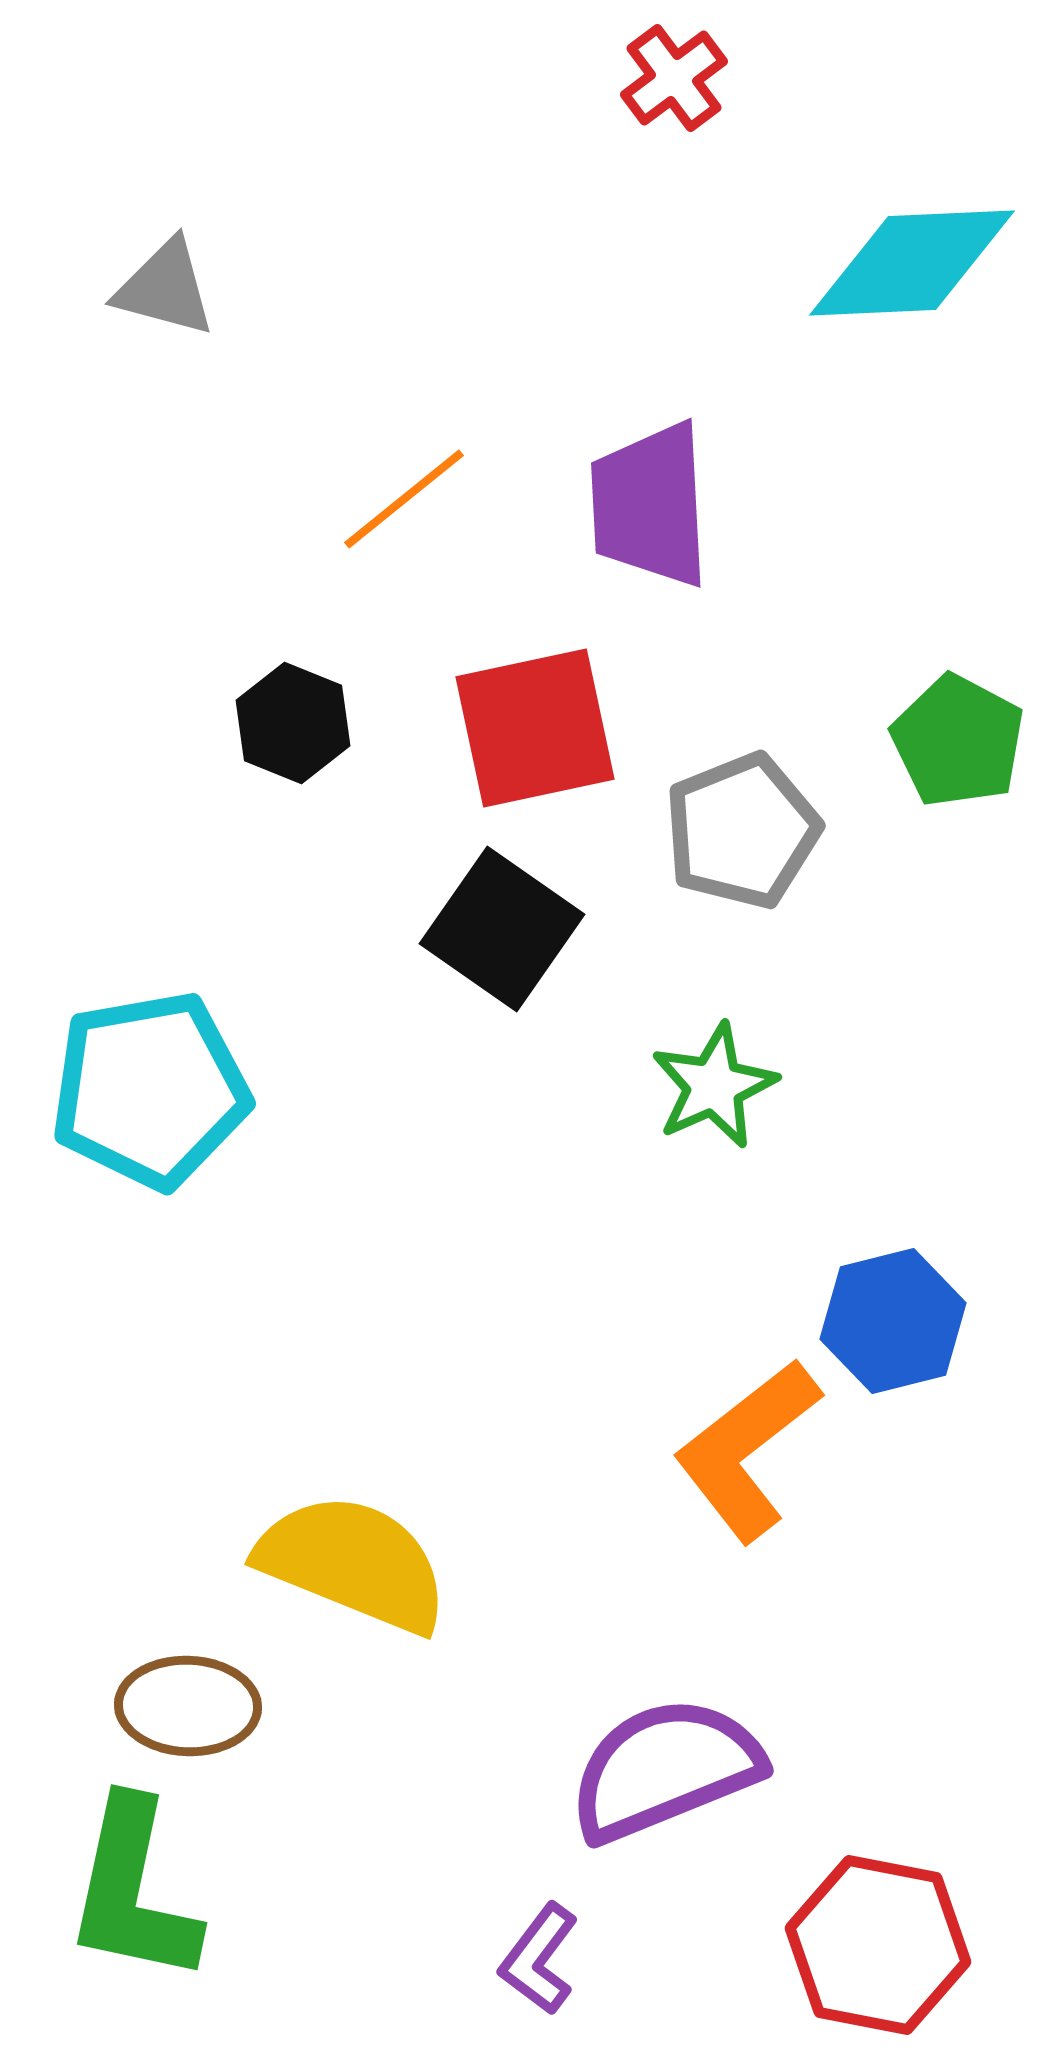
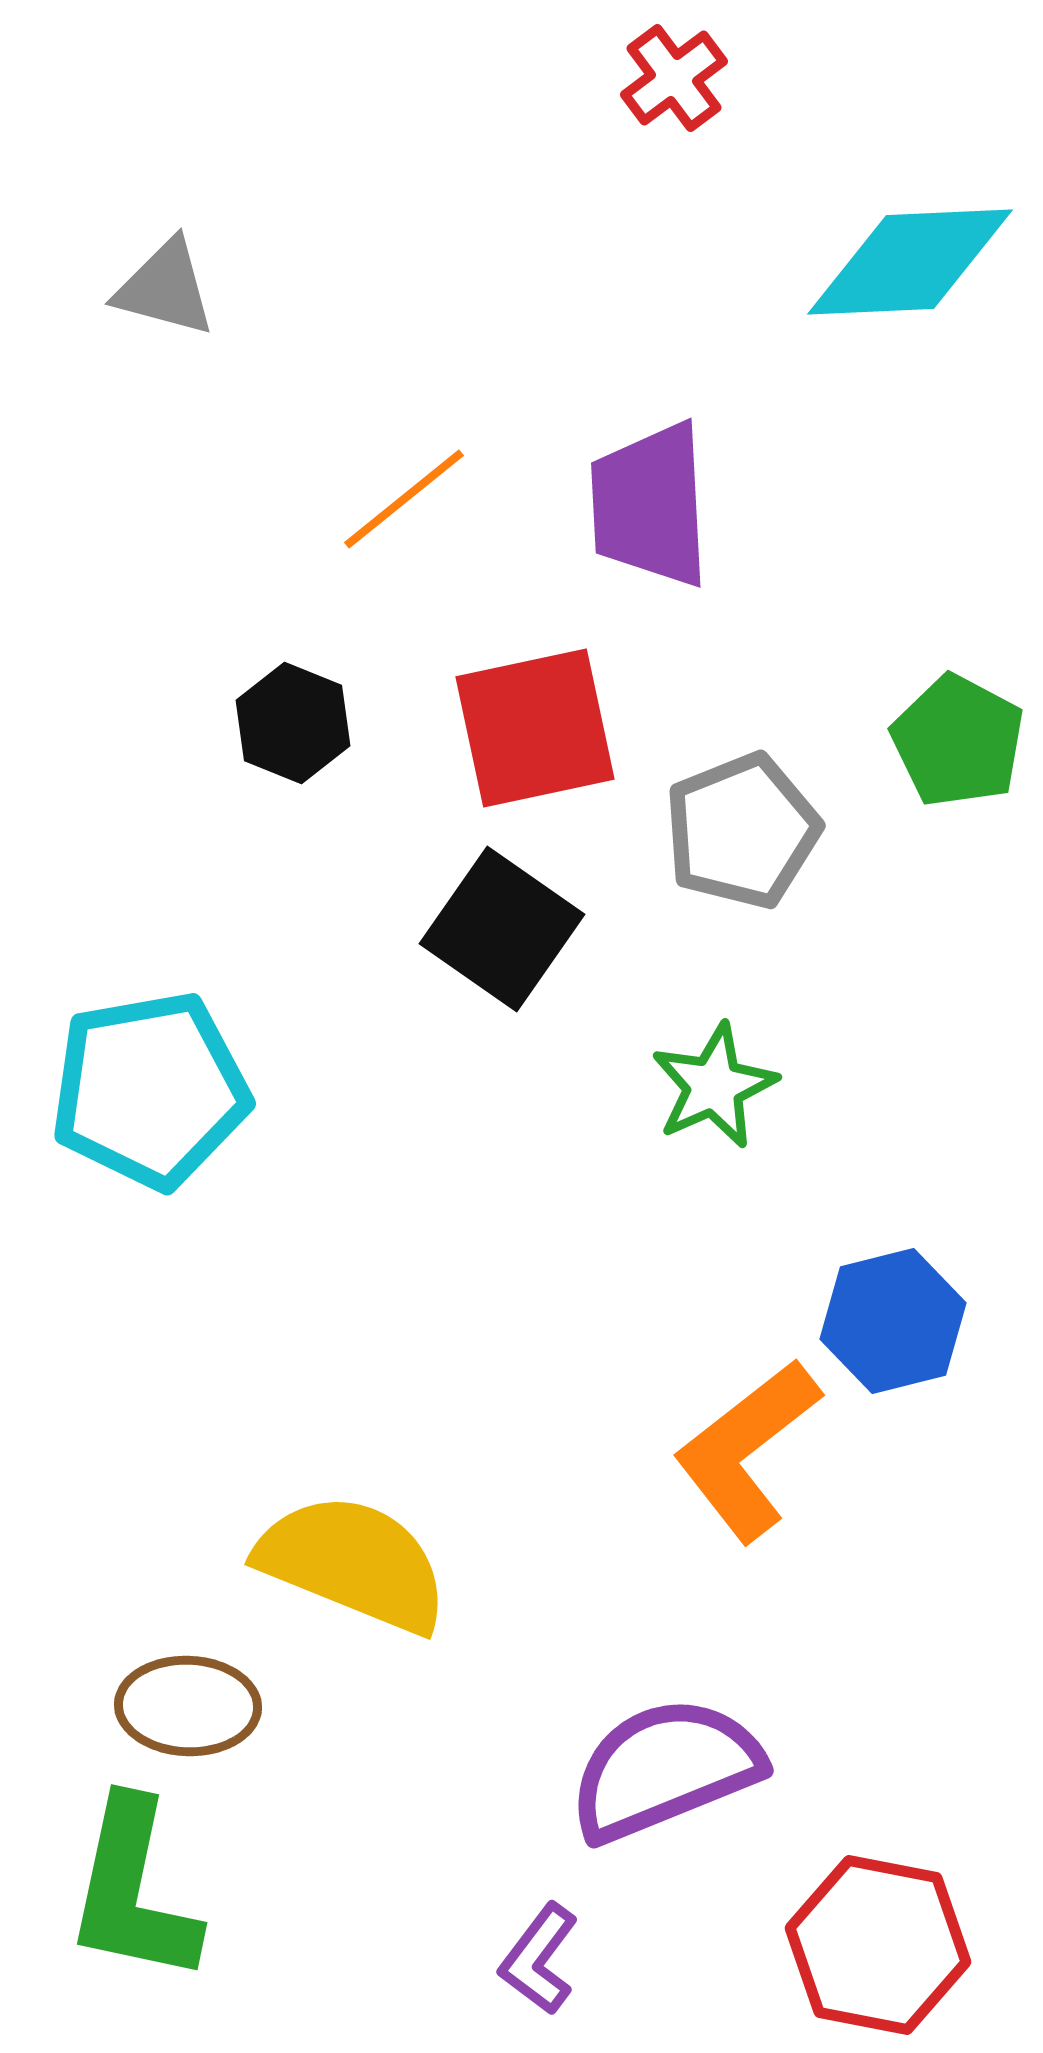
cyan diamond: moved 2 px left, 1 px up
